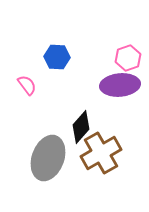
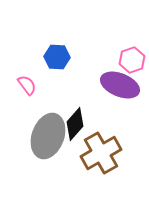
pink hexagon: moved 4 px right, 2 px down
purple ellipse: rotated 27 degrees clockwise
black diamond: moved 6 px left, 3 px up
gray ellipse: moved 22 px up
